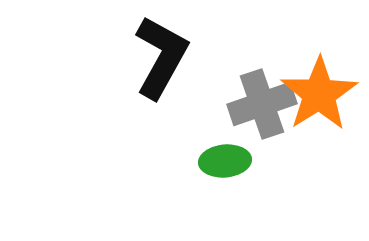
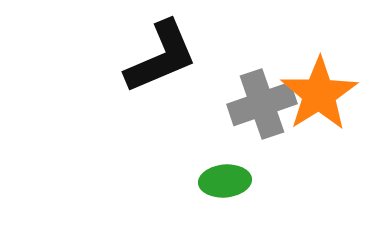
black L-shape: rotated 38 degrees clockwise
green ellipse: moved 20 px down
